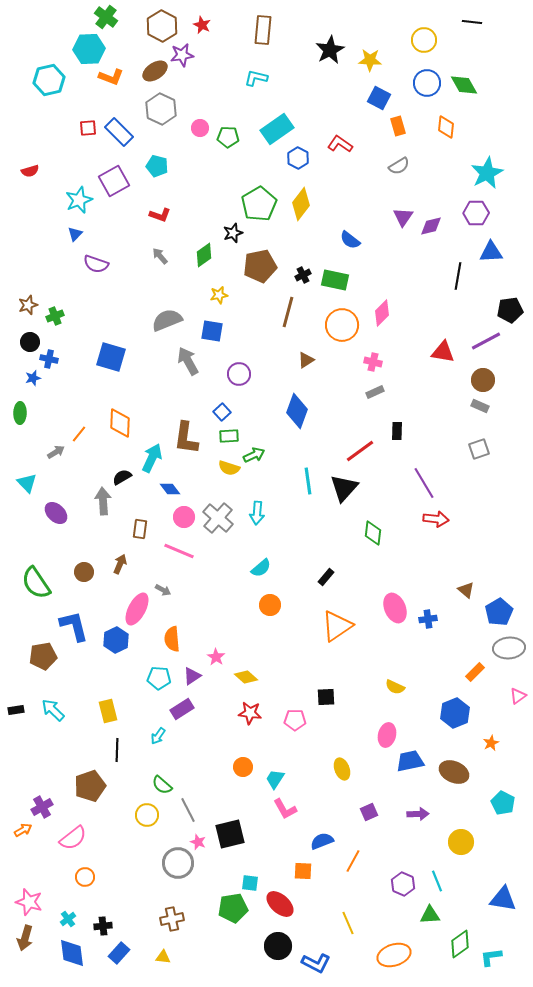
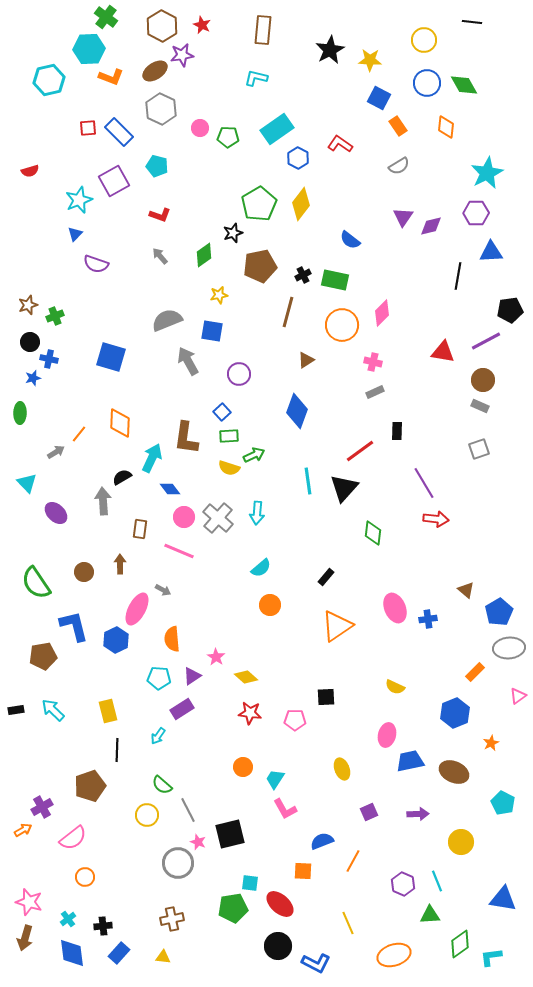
orange rectangle at (398, 126): rotated 18 degrees counterclockwise
brown arrow at (120, 564): rotated 24 degrees counterclockwise
